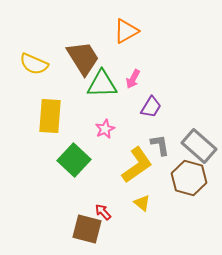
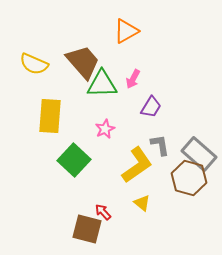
brown trapezoid: moved 4 px down; rotated 9 degrees counterclockwise
gray rectangle: moved 8 px down
